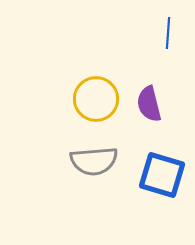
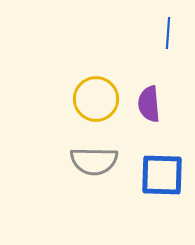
purple semicircle: rotated 9 degrees clockwise
gray semicircle: rotated 6 degrees clockwise
blue square: rotated 15 degrees counterclockwise
